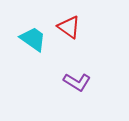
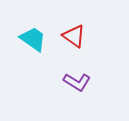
red triangle: moved 5 px right, 9 px down
